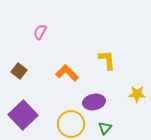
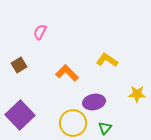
yellow L-shape: rotated 50 degrees counterclockwise
brown square: moved 6 px up; rotated 21 degrees clockwise
purple square: moved 3 px left
yellow circle: moved 2 px right, 1 px up
